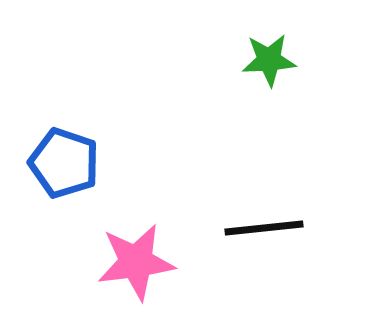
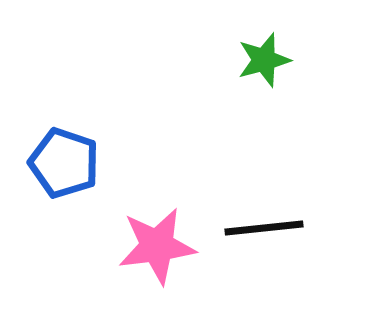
green star: moved 5 px left; rotated 12 degrees counterclockwise
pink star: moved 21 px right, 16 px up
